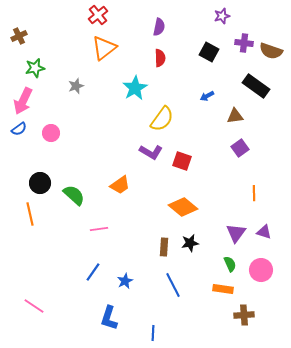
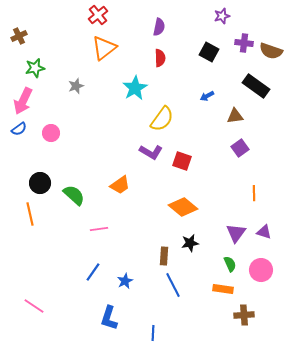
brown rectangle at (164, 247): moved 9 px down
